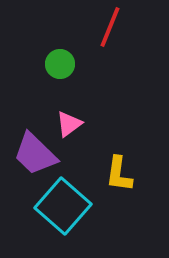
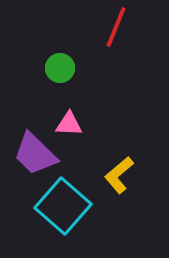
red line: moved 6 px right
green circle: moved 4 px down
pink triangle: rotated 40 degrees clockwise
yellow L-shape: moved 1 px down; rotated 42 degrees clockwise
